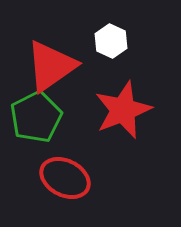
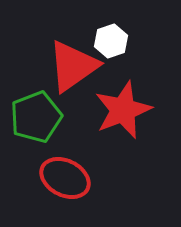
white hexagon: rotated 16 degrees clockwise
red triangle: moved 22 px right
green pentagon: rotated 6 degrees clockwise
